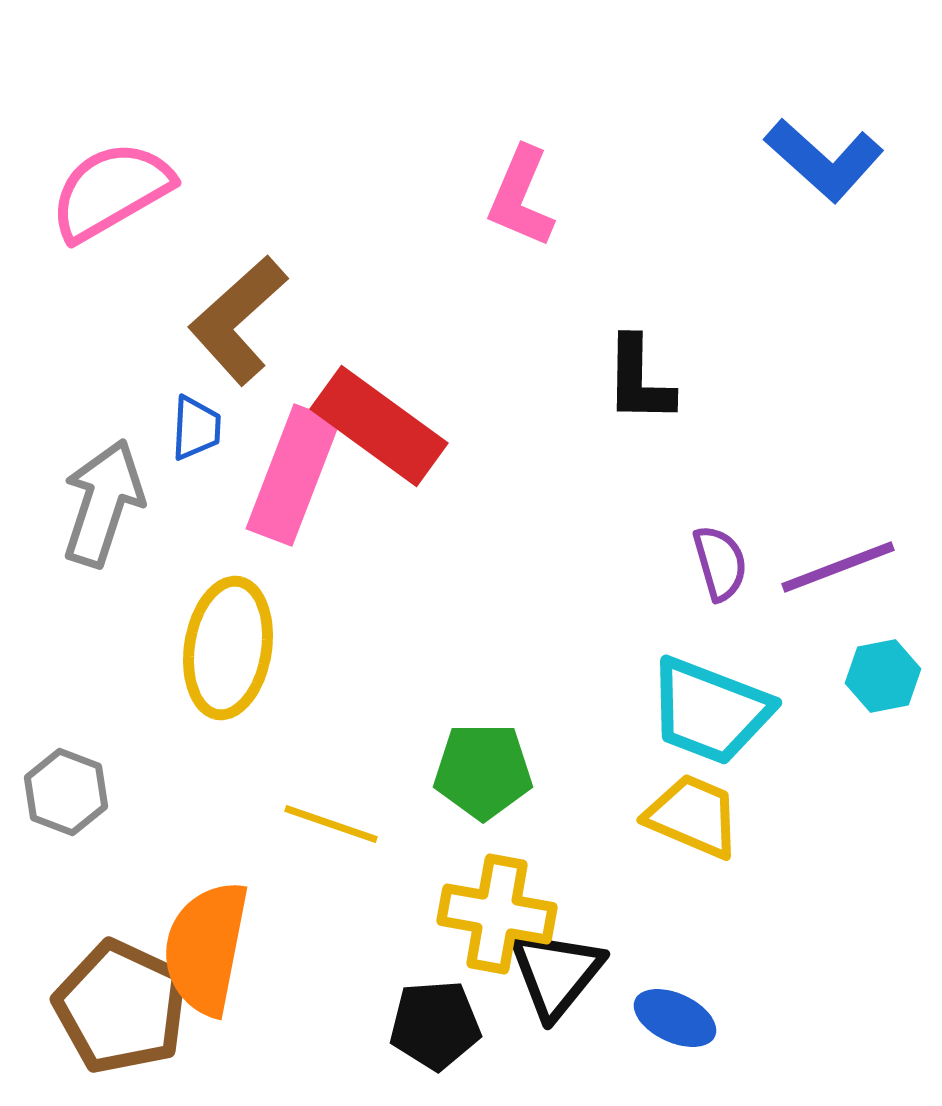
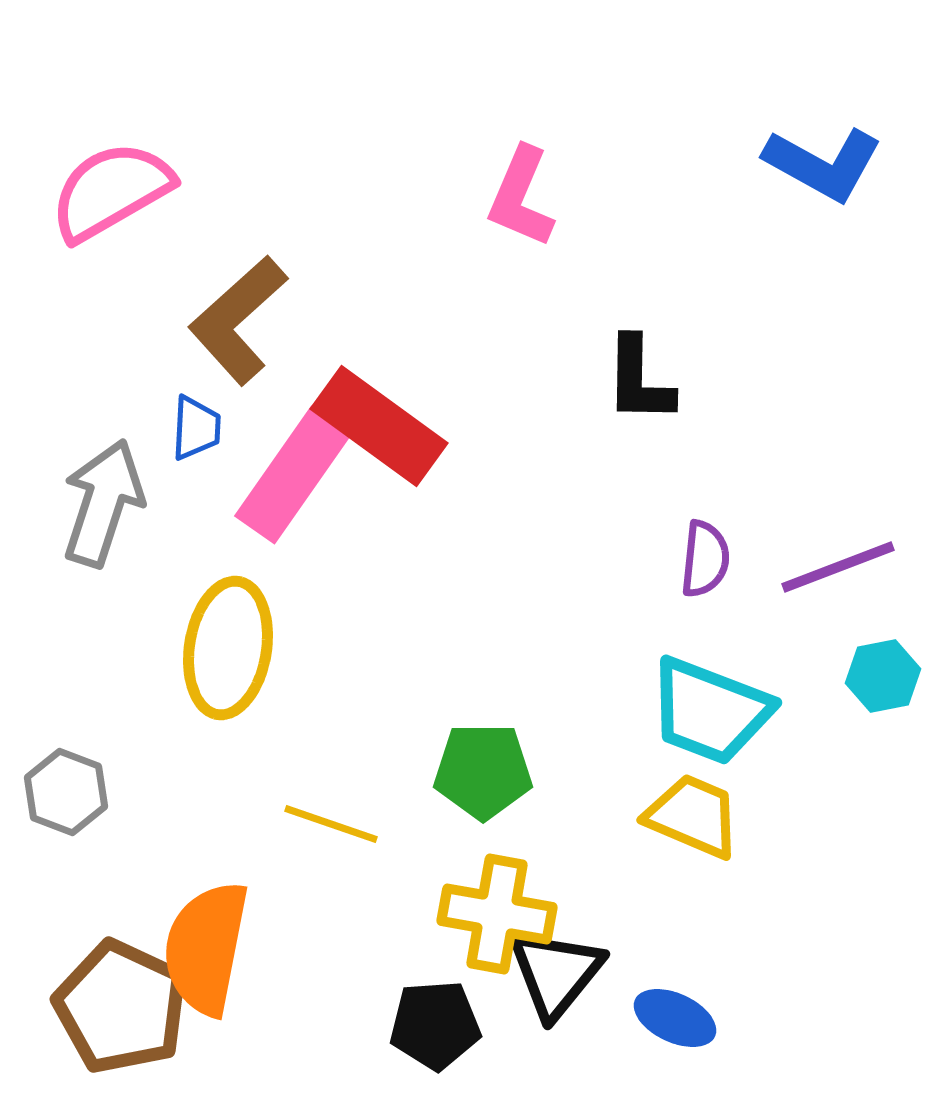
blue L-shape: moved 1 px left, 4 px down; rotated 13 degrees counterclockwise
pink rectangle: rotated 14 degrees clockwise
purple semicircle: moved 15 px left, 4 px up; rotated 22 degrees clockwise
